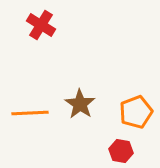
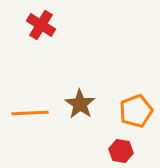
orange pentagon: moved 1 px up
